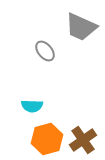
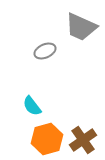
gray ellipse: rotated 75 degrees counterclockwise
cyan semicircle: rotated 50 degrees clockwise
